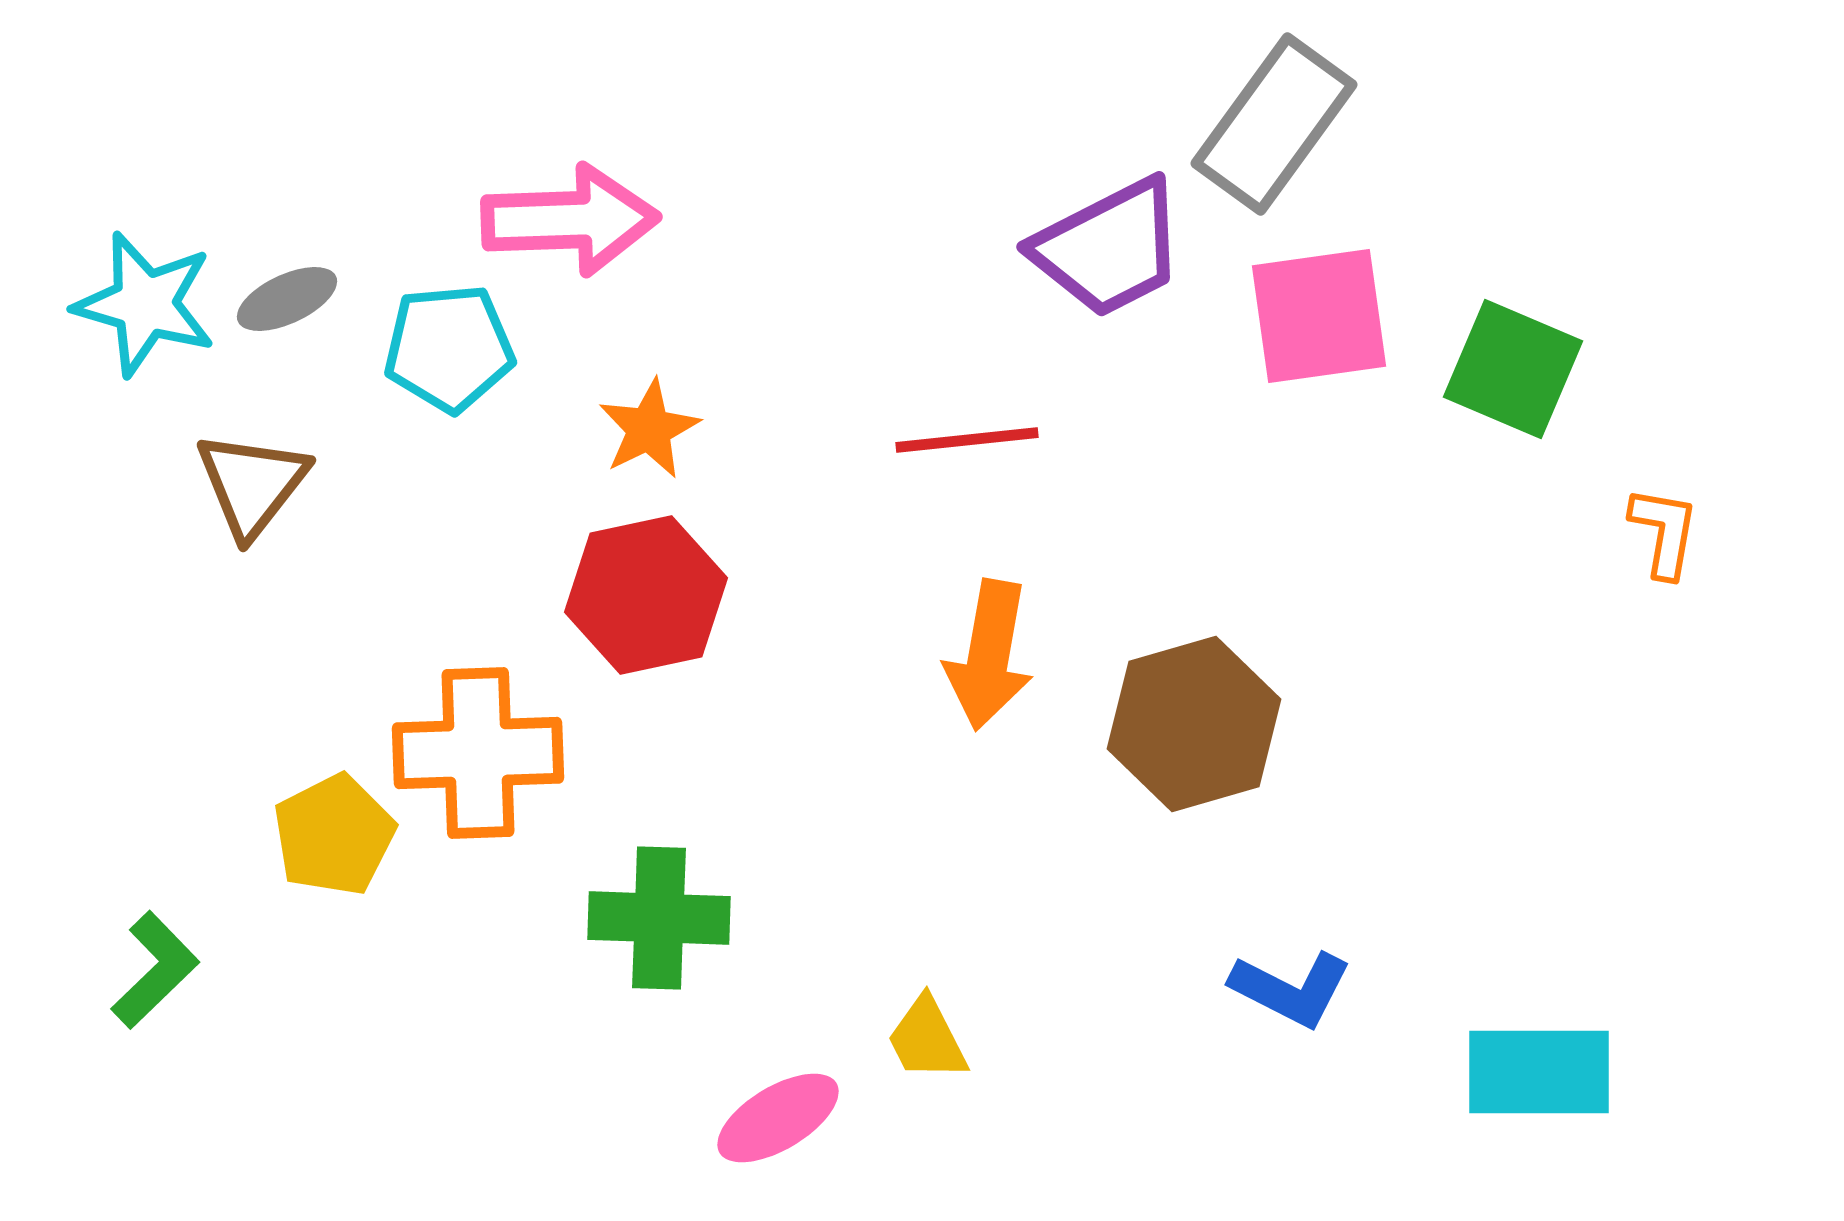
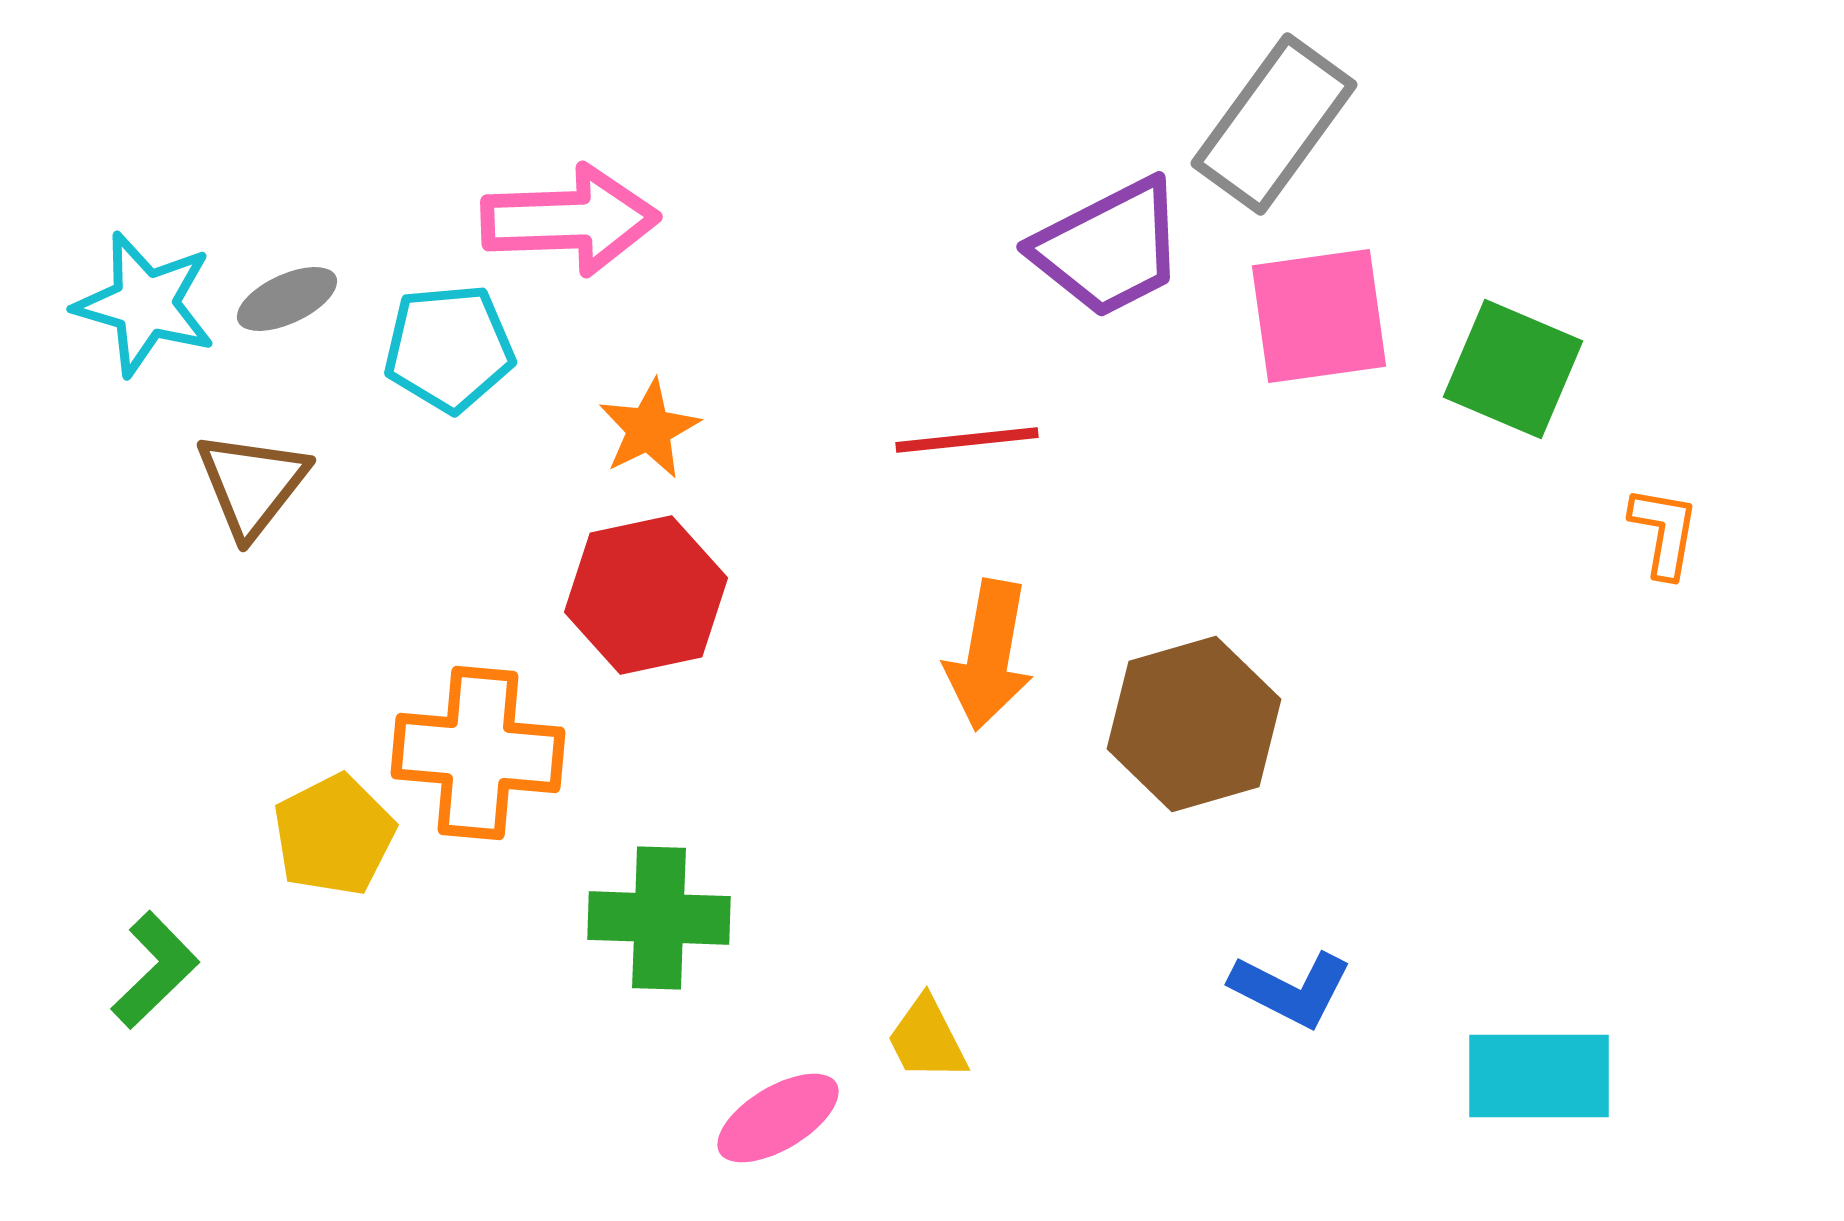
orange cross: rotated 7 degrees clockwise
cyan rectangle: moved 4 px down
